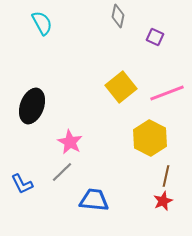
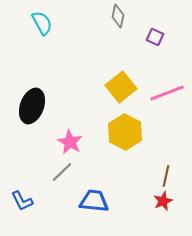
yellow hexagon: moved 25 px left, 6 px up
blue L-shape: moved 17 px down
blue trapezoid: moved 1 px down
